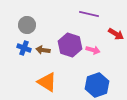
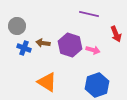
gray circle: moved 10 px left, 1 px down
red arrow: rotated 35 degrees clockwise
brown arrow: moved 7 px up
